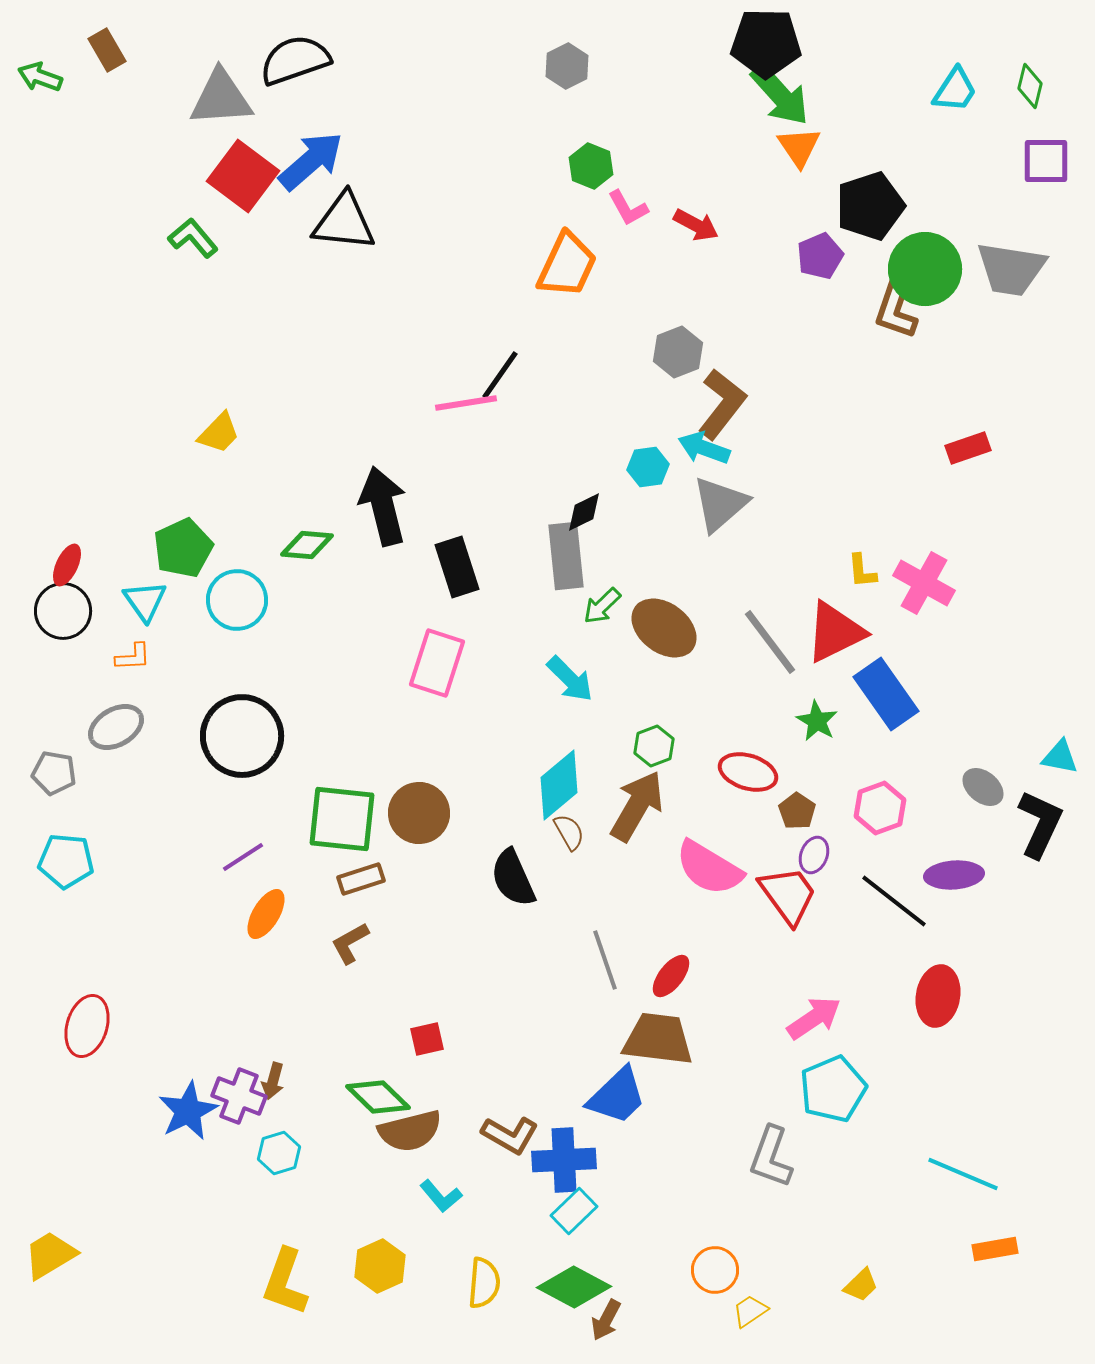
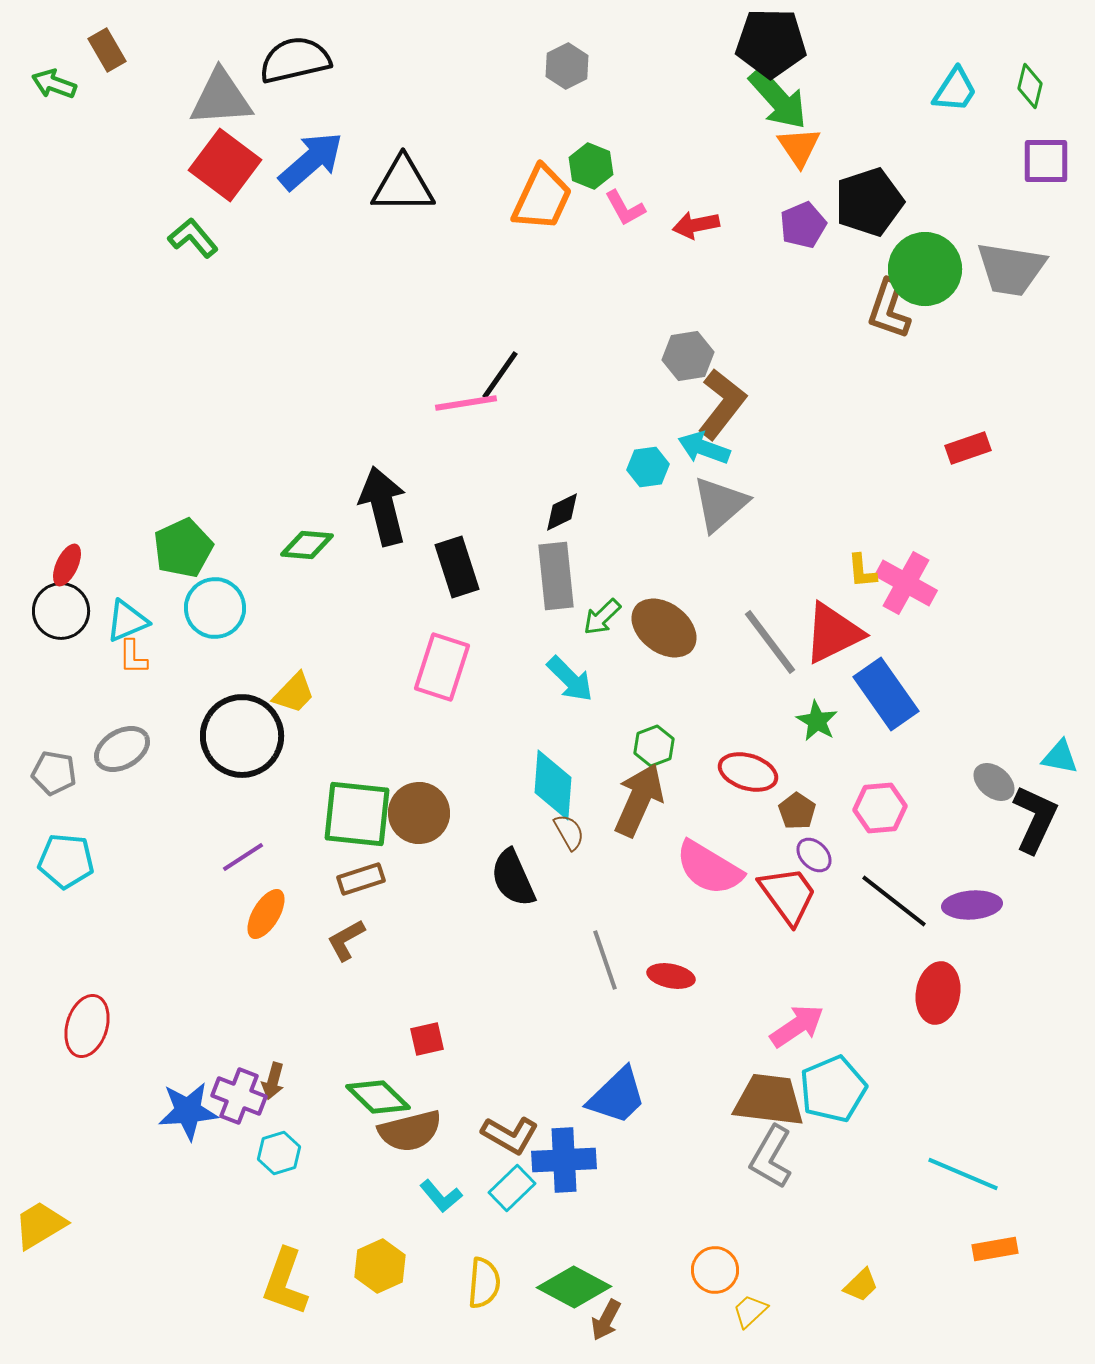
black pentagon at (766, 43): moved 5 px right
black semicircle at (295, 60): rotated 6 degrees clockwise
green arrow at (40, 77): moved 14 px right, 7 px down
green arrow at (780, 95): moved 2 px left, 4 px down
red square at (243, 176): moved 18 px left, 11 px up
black pentagon at (870, 206): moved 1 px left, 4 px up
pink L-shape at (628, 208): moved 3 px left
black triangle at (344, 222): moved 59 px right, 37 px up; rotated 6 degrees counterclockwise
red arrow at (696, 225): rotated 141 degrees clockwise
purple pentagon at (820, 256): moved 17 px left, 31 px up
orange trapezoid at (567, 265): moved 25 px left, 67 px up
brown L-shape at (896, 309): moved 7 px left
gray hexagon at (678, 352): moved 10 px right, 4 px down; rotated 12 degrees clockwise
yellow trapezoid at (219, 433): moved 75 px right, 260 px down
black diamond at (584, 512): moved 22 px left
gray rectangle at (566, 556): moved 10 px left, 20 px down
pink cross at (924, 583): moved 18 px left
cyan circle at (237, 600): moved 22 px left, 8 px down
cyan triangle at (145, 601): moved 18 px left, 20 px down; rotated 42 degrees clockwise
green arrow at (602, 606): moved 11 px down
black circle at (63, 611): moved 2 px left
red triangle at (835, 632): moved 2 px left, 1 px down
orange L-shape at (133, 657): rotated 93 degrees clockwise
pink rectangle at (437, 663): moved 5 px right, 4 px down
gray ellipse at (116, 727): moved 6 px right, 22 px down
cyan diamond at (559, 785): moved 6 px left; rotated 46 degrees counterclockwise
gray ellipse at (983, 787): moved 11 px right, 5 px up
brown arrow at (637, 806): moved 2 px right, 6 px up; rotated 6 degrees counterclockwise
pink hexagon at (880, 808): rotated 15 degrees clockwise
green square at (342, 819): moved 15 px right, 5 px up
black L-shape at (1040, 824): moved 5 px left, 5 px up
purple ellipse at (814, 855): rotated 66 degrees counterclockwise
purple ellipse at (954, 875): moved 18 px right, 30 px down
brown L-shape at (350, 943): moved 4 px left, 3 px up
red ellipse at (671, 976): rotated 63 degrees clockwise
red ellipse at (938, 996): moved 3 px up
pink arrow at (814, 1018): moved 17 px left, 8 px down
brown trapezoid at (658, 1039): moved 111 px right, 61 px down
blue star at (188, 1111): rotated 22 degrees clockwise
gray L-shape at (771, 1157): rotated 10 degrees clockwise
cyan rectangle at (574, 1211): moved 62 px left, 23 px up
yellow trapezoid at (50, 1255): moved 10 px left, 30 px up
yellow trapezoid at (750, 1311): rotated 9 degrees counterclockwise
